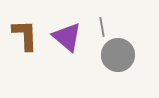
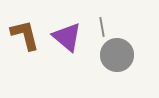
brown L-shape: rotated 12 degrees counterclockwise
gray circle: moved 1 px left
